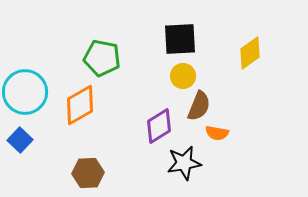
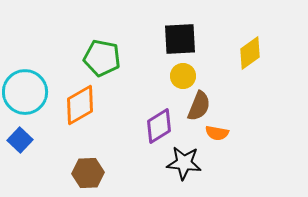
black star: rotated 16 degrees clockwise
